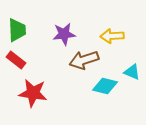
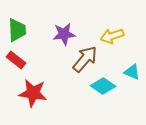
yellow arrow: rotated 15 degrees counterclockwise
brown arrow: moved 1 px right, 1 px up; rotated 148 degrees clockwise
cyan diamond: moved 2 px left; rotated 20 degrees clockwise
